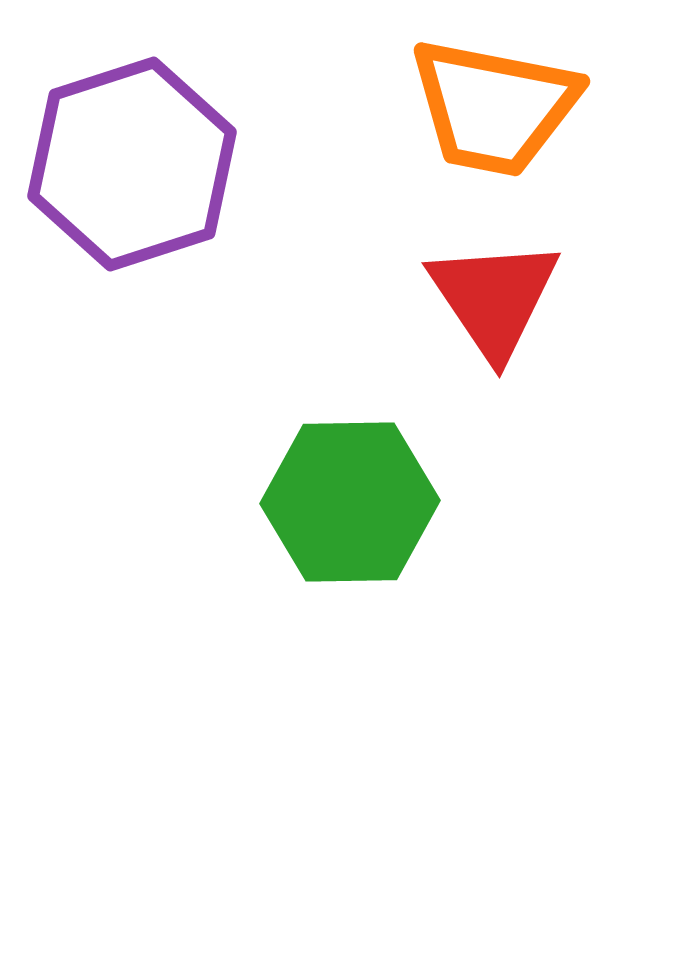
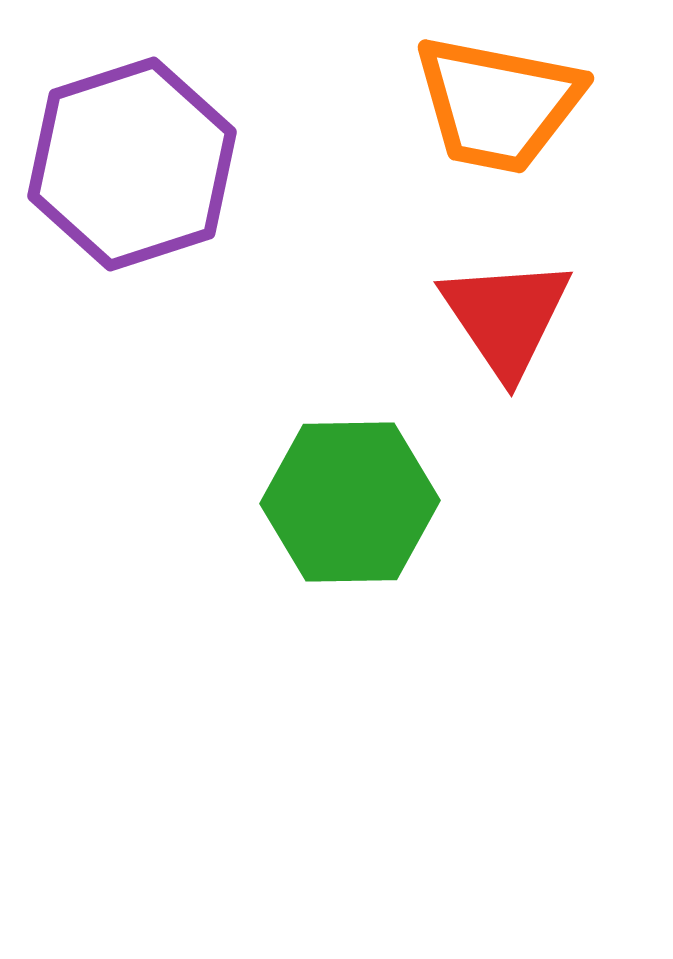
orange trapezoid: moved 4 px right, 3 px up
red triangle: moved 12 px right, 19 px down
